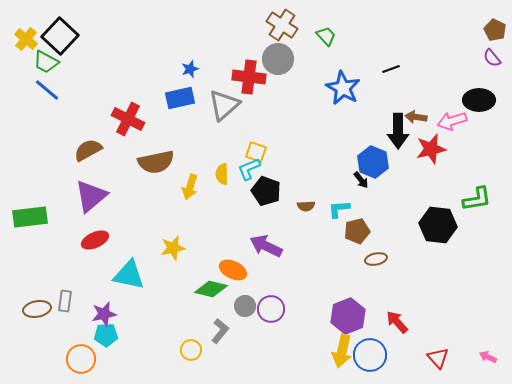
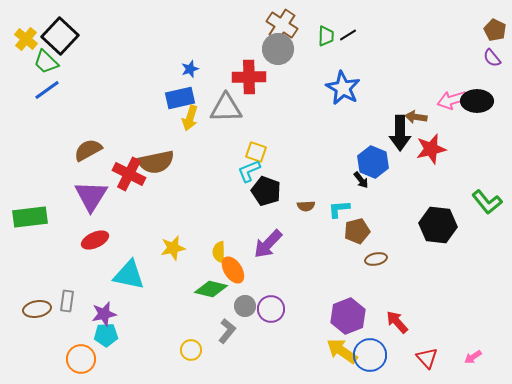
green trapezoid at (326, 36): rotated 45 degrees clockwise
gray circle at (278, 59): moved 10 px up
green trapezoid at (46, 62): rotated 16 degrees clockwise
black line at (391, 69): moved 43 px left, 34 px up; rotated 12 degrees counterclockwise
red cross at (249, 77): rotated 8 degrees counterclockwise
blue line at (47, 90): rotated 76 degrees counterclockwise
black ellipse at (479, 100): moved 2 px left, 1 px down
gray triangle at (224, 105): moved 2 px right, 3 px down; rotated 40 degrees clockwise
red cross at (128, 119): moved 1 px right, 55 px down
pink arrow at (452, 121): moved 21 px up
black arrow at (398, 131): moved 2 px right, 2 px down
cyan L-shape at (249, 169): moved 2 px down
yellow semicircle at (222, 174): moved 3 px left, 78 px down
yellow arrow at (190, 187): moved 69 px up
purple triangle at (91, 196): rotated 18 degrees counterclockwise
green L-shape at (477, 199): moved 10 px right, 3 px down; rotated 60 degrees clockwise
purple arrow at (266, 246): moved 2 px right, 2 px up; rotated 72 degrees counterclockwise
orange ellipse at (233, 270): rotated 32 degrees clockwise
gray rectangle at (65, 301): moved 2 px right
gray L-shape at (220, 331): moved 7 px right
yellow arrow at (342, 351): rotated 112 degrees clockwise
pink arrow at (488, 357): moved 15 px left; rotated 60 degrees counterclockwise
red triangle at (438, 358): moved 11 px left
